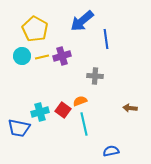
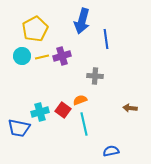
blue arrow: rotated 35 degrees counterclockwise
yellow pentagon: rotated 15 degrees clockwise
orange semicircle: moved 1 px up
